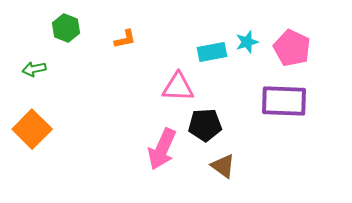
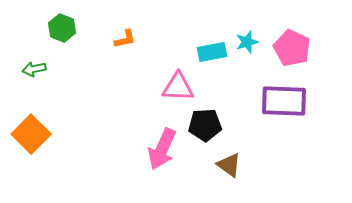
green hexagon: moved 4 px left
orange square: moved 1 px left, 5 px down
brown triangle: moved 6 px right, 1 px up
